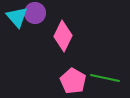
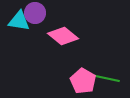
cyan triangle: moved 2 px right, 4 px down; rotated 40 degrees counterclockwise
pink diamond: rotated 76 degrees counterclockwise
pink pentagon: moved 10 px right
